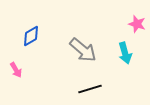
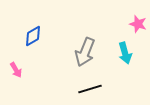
pink star: moved 1 px right
blue diamond: moved 2 px right
gray arrow: moved 2 px right, 2 px down; rotated 72 degrees clockwise
